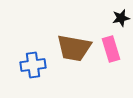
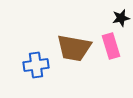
pink rectangle: moved 3 px up
blue cross: moved 3 px right
